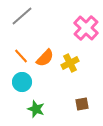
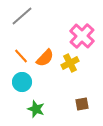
pink cross: moved 4 px left, 8 px down
